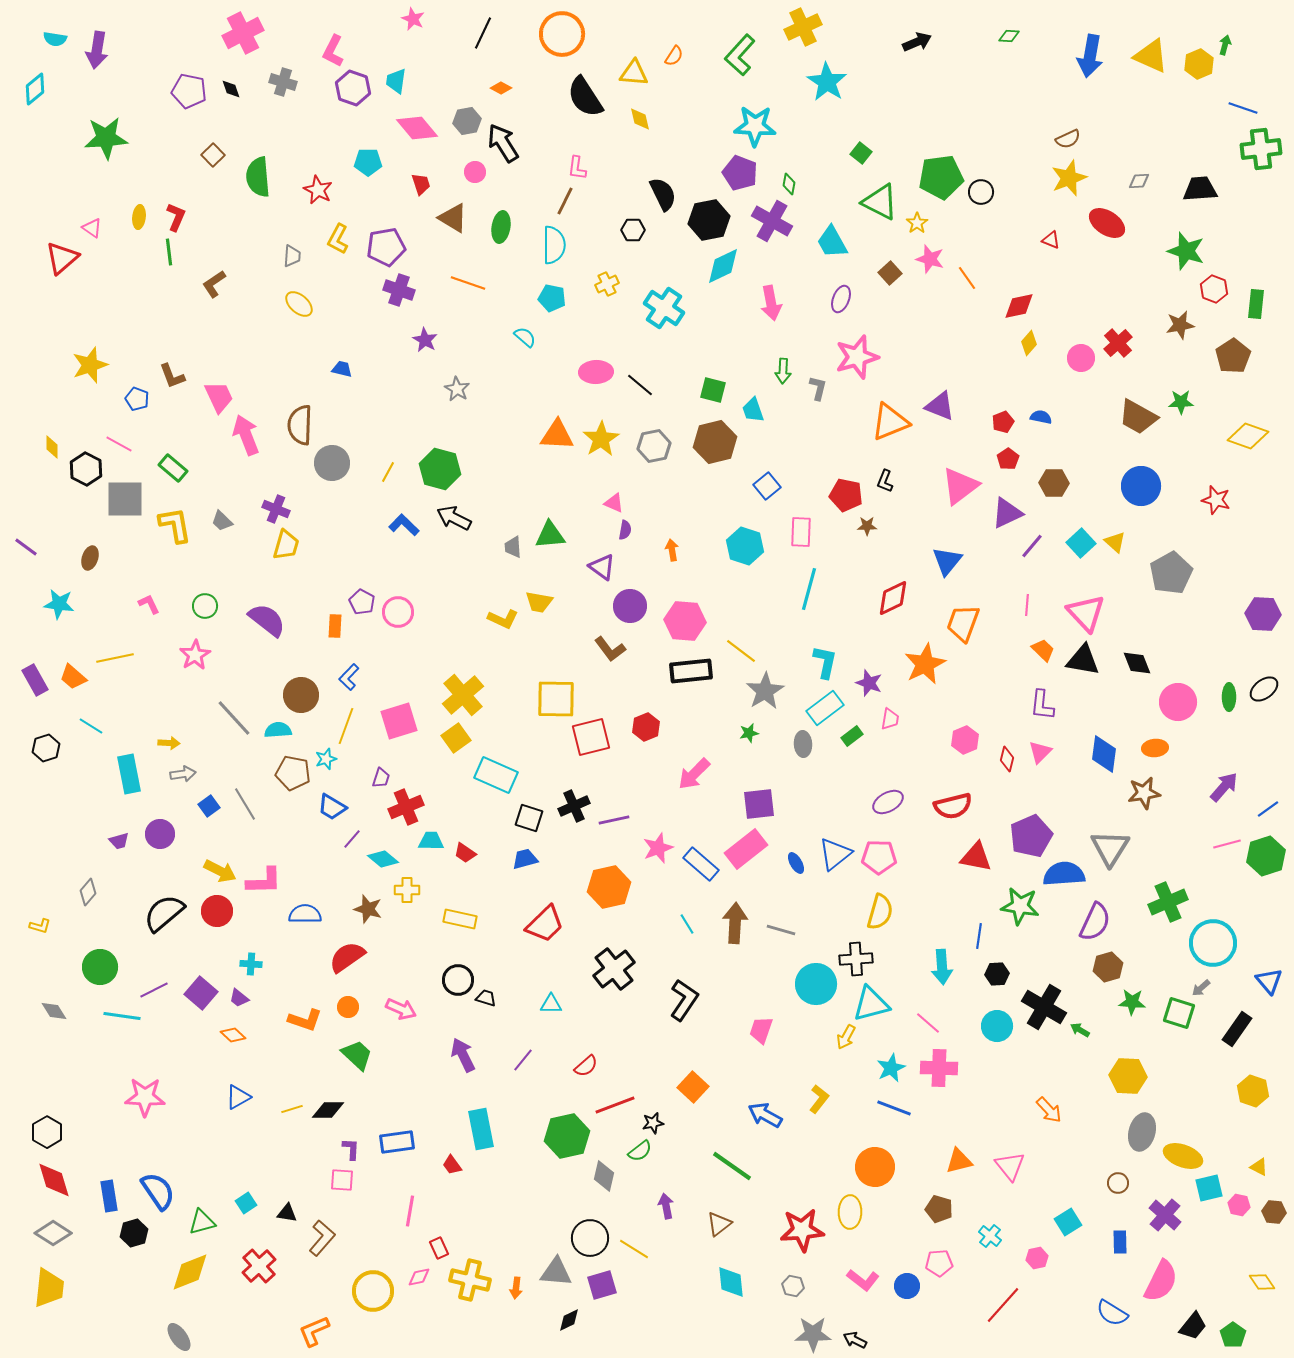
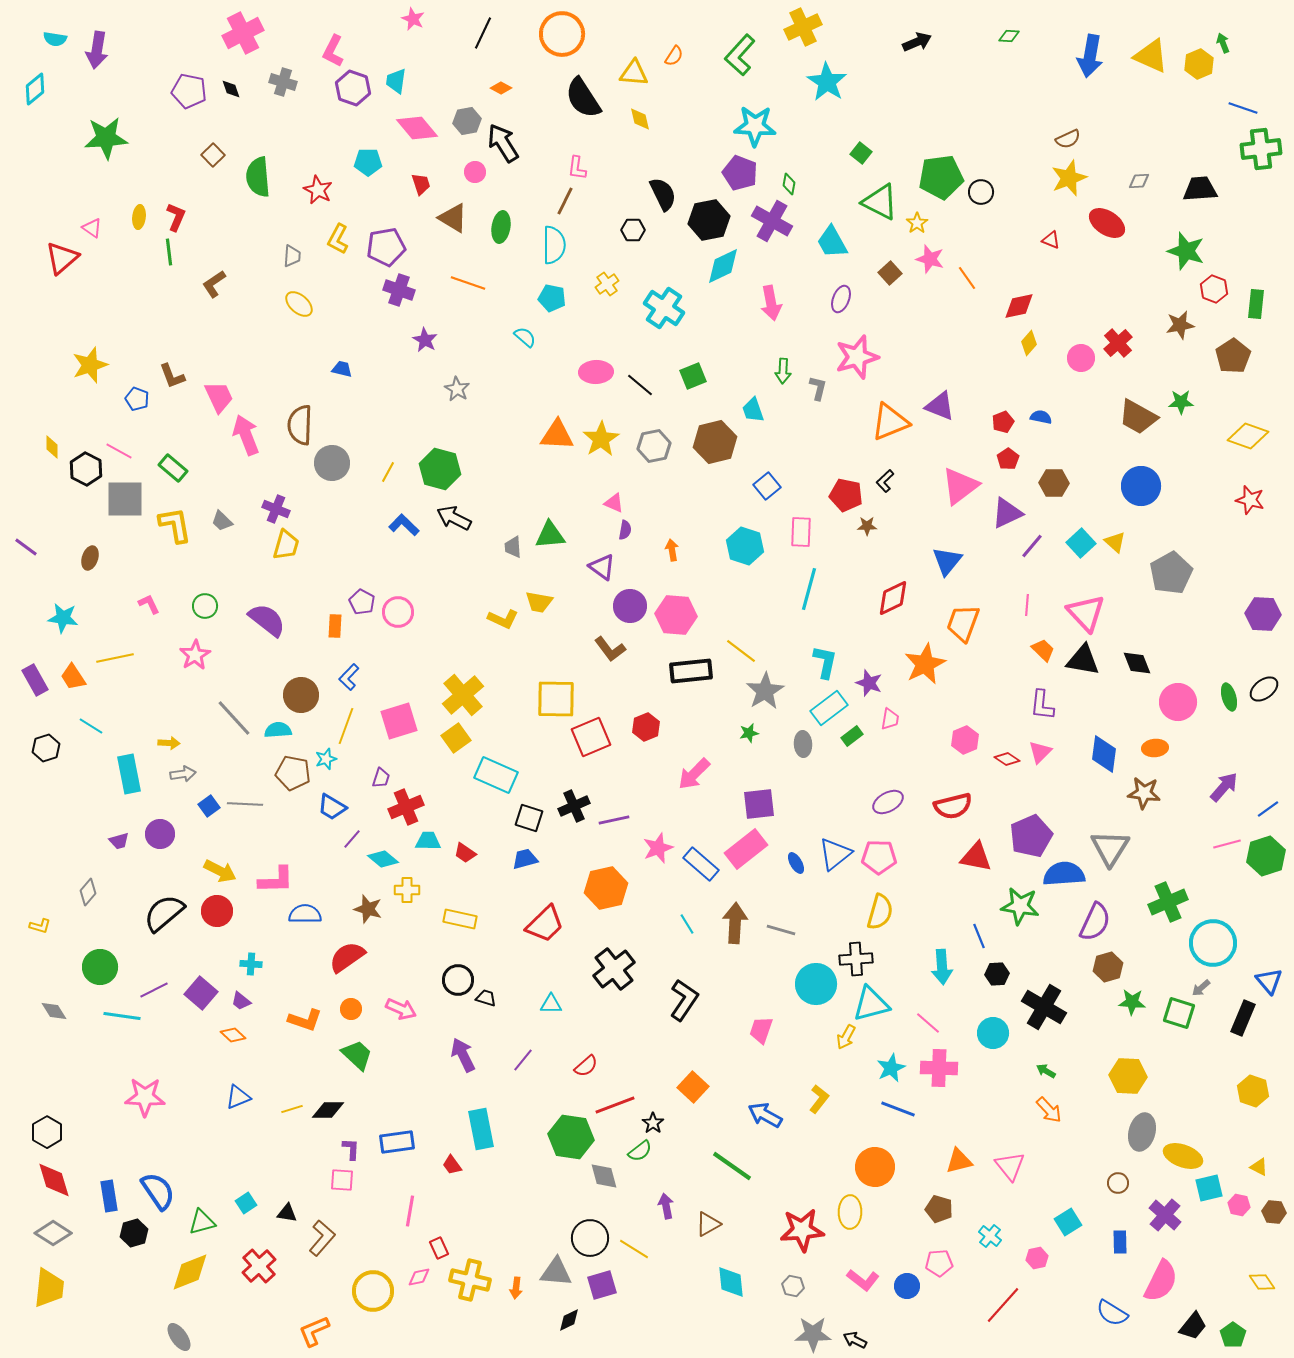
green arrow at (1225, 45): moved 2 px left, 2 px up; rotated 36 degrees counterclockwise
black semicircle at (585, 97): moved 2 px left, 1 px down
yellow cross at (607, 284): rotated 10 degrees counterclockwise
green square at (713, 390): moved 20 px left, 14 px up; rotated 36 degrees counterclockwise
pink line at (119, 444): moved 7 px down
black L-shape at (885, 481): rotated 25 degrees clockwise
red star at (1216, 500): moved 34 px right
cyan star at (59, 604): moved 4 px right, 14 px down
pink hexagon at (685, 621): moved 9 px left, 6 px up
orange trapezoid at (73, 677): rotated 16 degrees clockwise
green ellipse at (1229, 697): rotated 16 degrees counterclockwise
cyan rectangle at (825, 708): moved 4 px right
red square at (591, 737): rotated 9 degrees counterclockwise
red diamond at (1007, 759): rotated 70 degrees counterclockwise
brown star at (1144, 793): rotated 16 degrees clockwise
gray line at (245, 804): rotated 56 degrees counterclockwise
cyan trapezoid at (431, 841): moved 3 px left
pink L-shape at (264, 881): moved 12 px right, 1 px up
orange hexagon at (609, 887): moved 3 px left, 1 px down
blue line at (979, 936): rotated 30 degrees counterclockwise
purple trapezoid at (239, 998): moved 2 px right, 3 px down
orange circle at (348, 1007): moved 3 px right, 2 px down
cyan circle at (997, 1026): moved 4 px left, 7 px down
black rectangle at (1237, 1029): moved 6 px right, 11 px up; rotated 12 degrees counterclockwise
green arrow at (1080, 1030): moved 34 px left, 41 px down
blue triangle at (238, 1097): rotated 8 degrees clockwise
blue line at (894, 1108): moved 4 px right, 1 px down
black star at (653, 1123): rotated 25 degrees counterclockwise
green hexagon at (567, 1136): moved 4 px right, 1 px down; rotated 21 degrees clockwise
gray diamond at (604, 1176): rotated 28 degrees counterclockwise
brown triangle at (719, 1224): moved 11 px left; rotated 8 degrees clockwise
